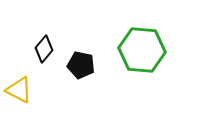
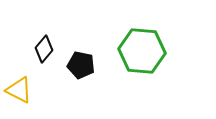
green hexagon: moved 1 px down
